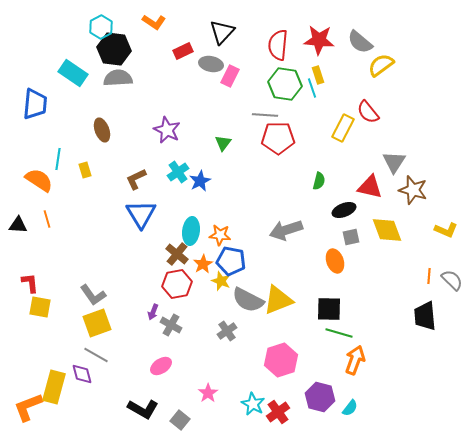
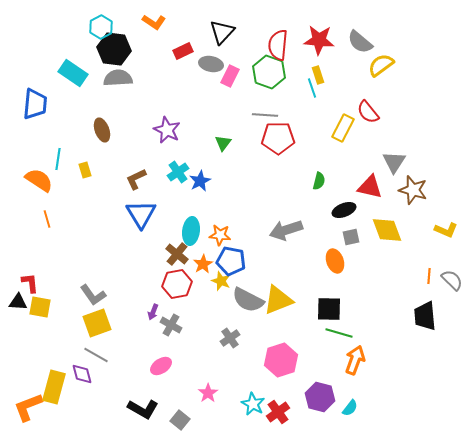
green hexagon at (285, 84): moved 16 px left, 12 px up; rotated 12 degrees clockwise
black triangle at (18, 225): moved 77 px down
gray cross at (227, 331): moved 3 px right, 7 px down
